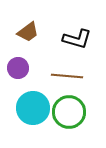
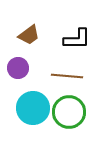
brown trapezoid: moved 1 px right, 3 px down
black L-shape: rotated 16 degrees counterclockwise
